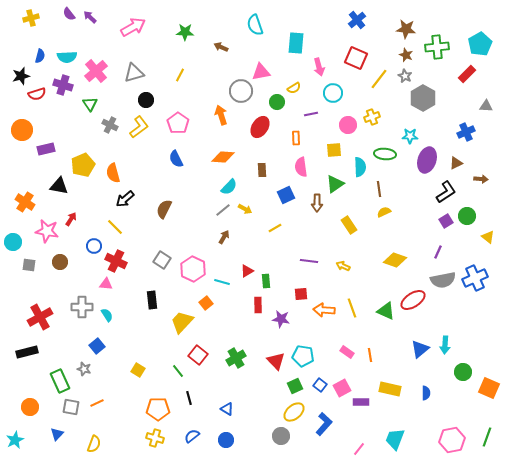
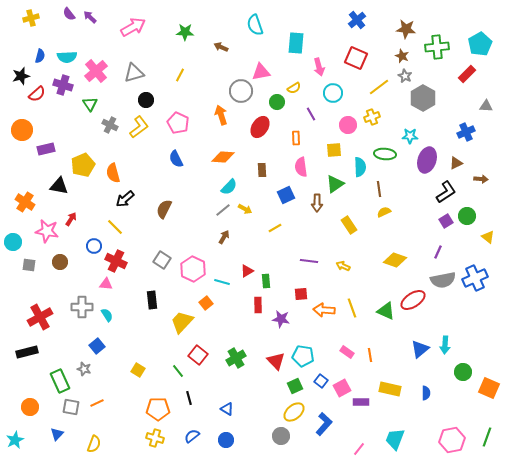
brown star at (406, 55): moved 4 px left, 1 px down
yellow line at (379, 79): moved 8 px down; rotated 15 degrees clockwise
red semicircle at (37, 94): rotated 24 degrees counterclockwise
purple line at (311, 114): rotated 72 degrees clockwise
pink pentagon at (178, 123): rotated 10 degrees counterclockwise
blue square at (320, 385): moved 1 px right, 4 px up
